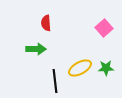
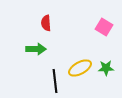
pink square: moved 1 px up; rotated 18 degrees counterclockwise
